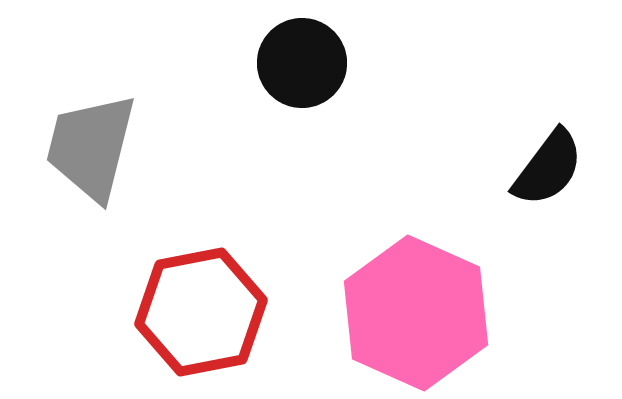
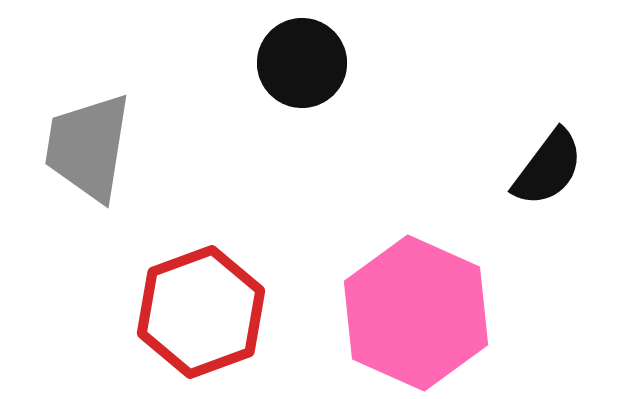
gray trapezoid: moved 3 px left; rotated 5 degrees counterclockwise
red hexagon: rotated 9 degrees counterclockwise
